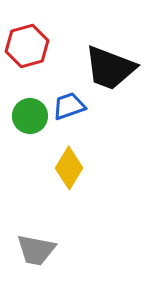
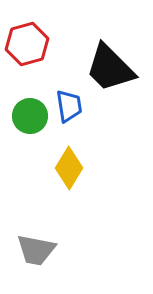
red hexagon: moved 2 px up
black trapezoid: rotated 24 degrees clockwise
blue trapezoid: rotated 100 degrees clockwise
